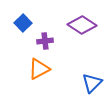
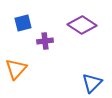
blue square: rotated 30 degrees clockwise
orange triangle: moved 23 px left; rotated 20 degrees counterclockwise
